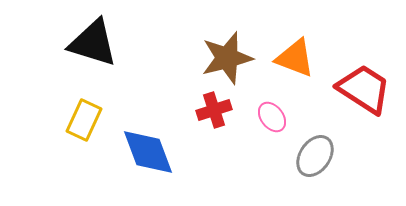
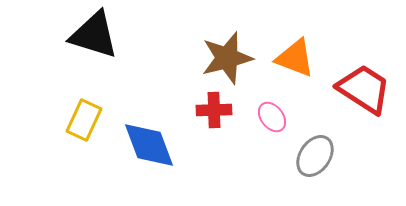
black triangle: moved 1 px right, 8 px up
red cross: rotated 16 degrees clockwise
blue diamond: moved 1 px right, 7 px up
